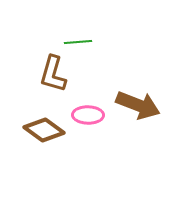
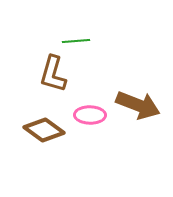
green line: moved 2 px left, 1 px up
pink ellipse: moved 2 px right
